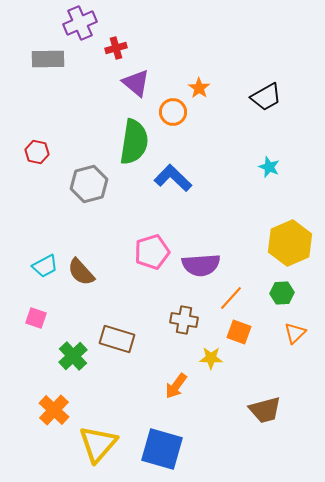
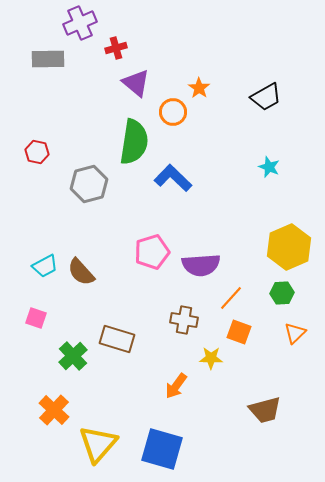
yellow hexagon: moved 1 px left, 4 px down
